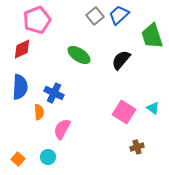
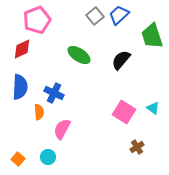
brown cross: rotated 16 degrees counterclockwise
